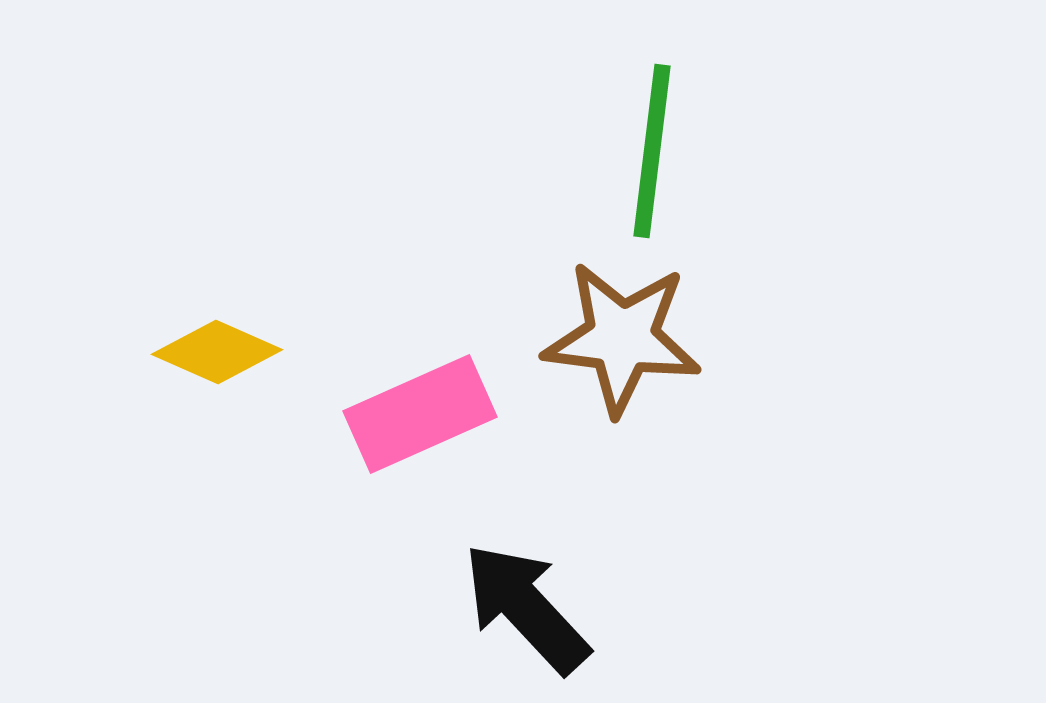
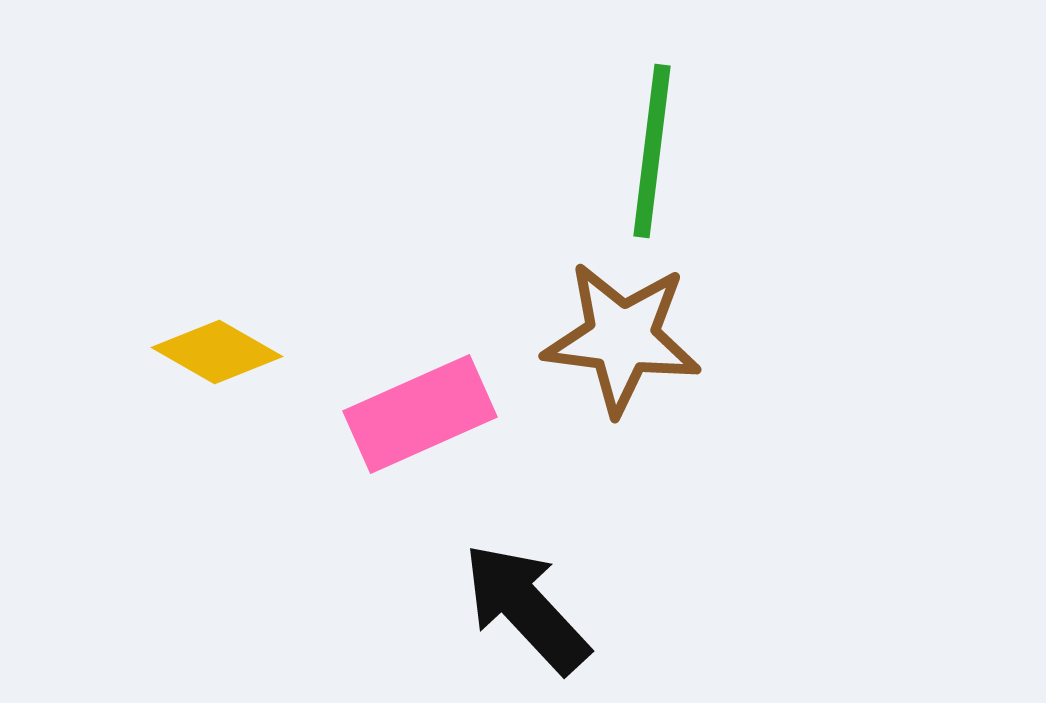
yellow diamond: rotated 6 degrees clockwise
